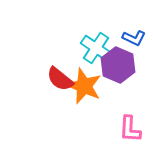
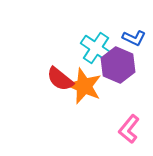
pink L-shape: moved 1 px left; rotated 36 degrees clockwise
